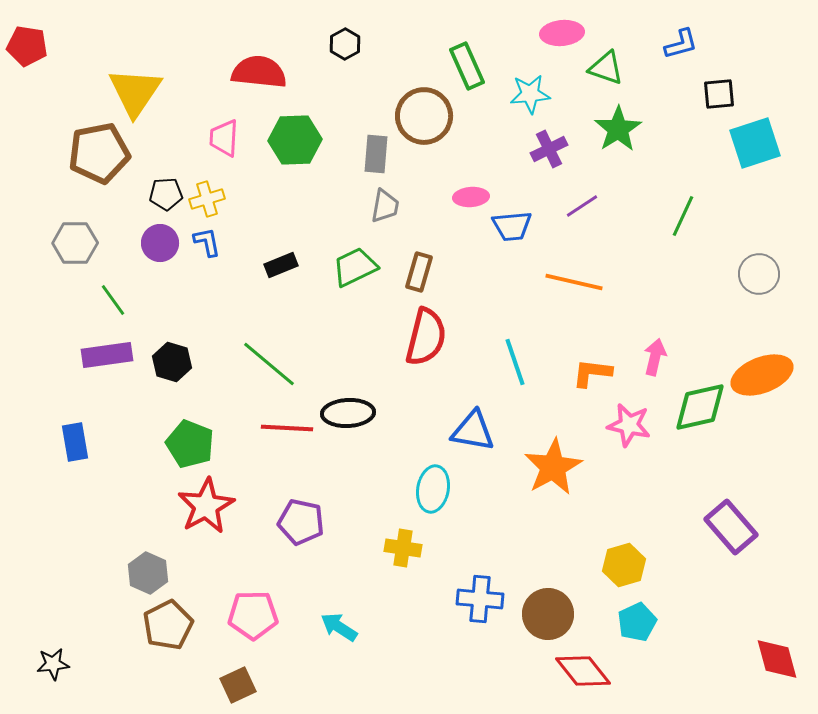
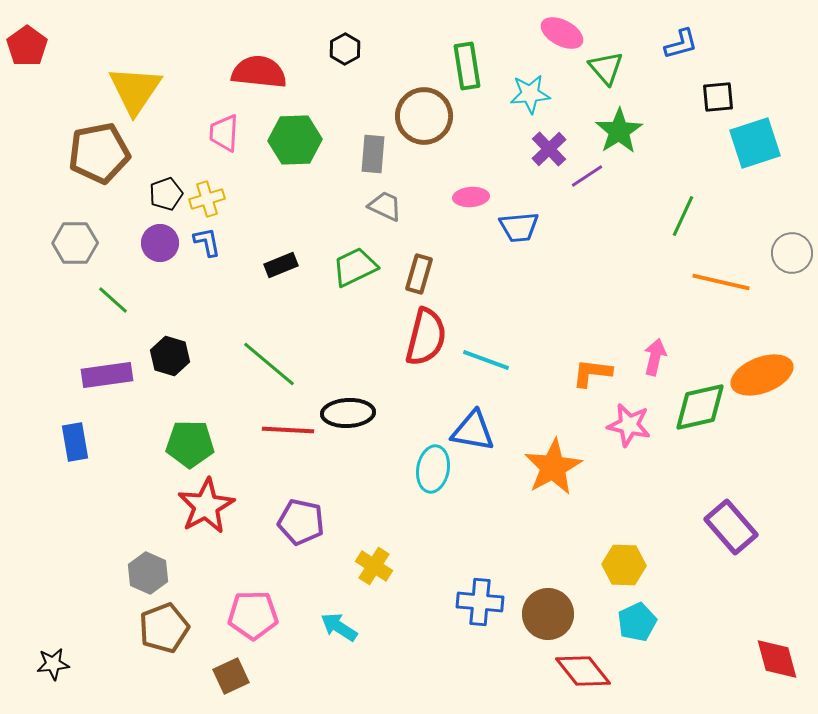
pink ellipse at (562, 33): rotated 33 degrees clockwise
black hexagon at (345, 44): moved 5 px down
red pentagon at (27, 46): rotated 27 degrees clockwise
green rectangle at (467, 66): rotated 15 degrees clockwise
green triangle at (606, 68): rotated 30 degrees clockwise
yellow triangle at (135, 92): moved 2 px up
black square at (719, 94): moved 1 px left, 3 px down
green star at (618, 129): moved 1 px right, 2 px down
pink trapezoid at (224, 138): moved 5 px up
purple cross at (549, 149): rotated 18 degrees counterclockwise
gray rectangle at (376, 154): moved 3 px left
black pentagon at (166, 194): rotated 16 degrees counterclockwise
gray trapezoid at (385, 206): rotated 75 degrees counterclockwise
purple line at (582, 206): moved 5 px right, 30 px up
blue trapezoid at (512, 226): moved 7 px right, 1 px down
brown rectangle at (419, 272): moved 2 px down
gray circle at (759, 274): moved 33 px right, 21 px up
orange line at (574, 282): moved 147 px right
green line at (113, 300): rotated 12 degrees counterclockwise
purple rectangle at (107, 355): moved 20 px down
black hexagon at (172, 362): moved 2 px left, 6 px up
cyan line at (515, 362): moved 29 px left, 2 px up; rotated 51 degrees counterclockwise
red line at (287, 428): moved 1 px right, 2 px down
green pentagon at (190, 444): rotated 21 degrees counterclockwise
cyan ellipse at (433, 489): moved 20 px up
yellow cross at (403, 548): moved 29 px left, 18 px down; rotated 24 degrees clockwise
yellow hexagon at (624, 565): rotated 18 degrees clockwise
blue cross at (480, 599): moved 3 px down
brown pentagon at (168, 625): moved 4 px left, 3 px down; rotated 6 degrees clockwise
brown square at (238, 685): moved 7 px left, 9 px up
